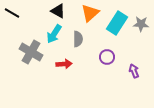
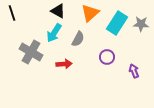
black line: rotated 42 degrees clockwise
cyan arrow: moved 1 px up
gray semicircle: rotated 28 degrees clockwise
